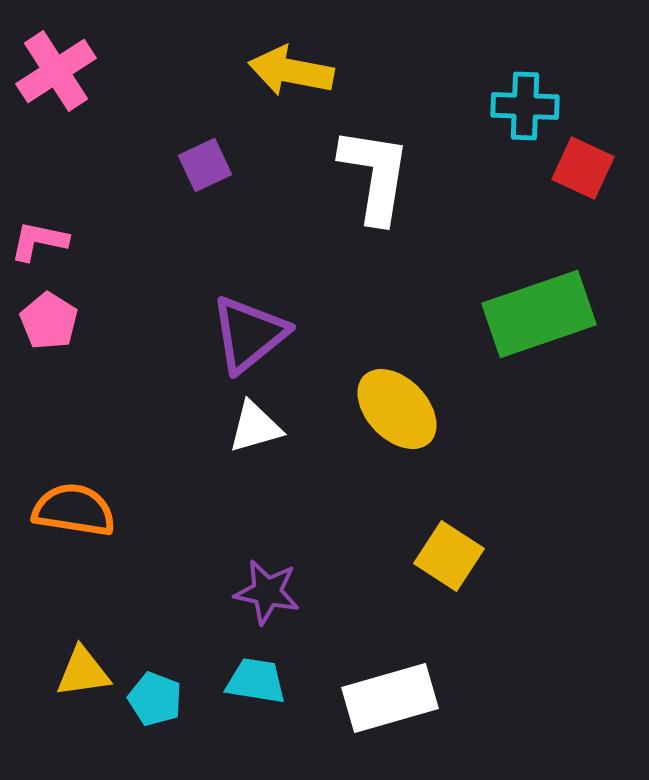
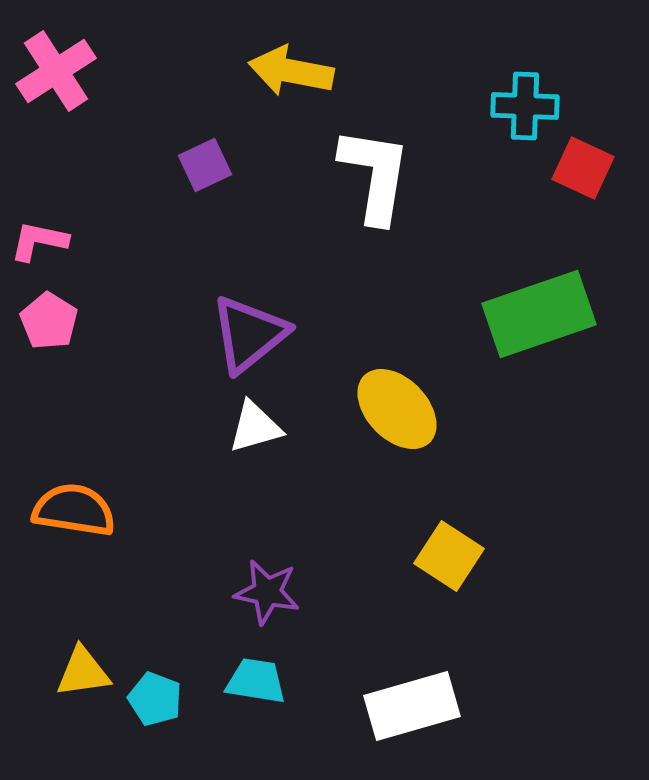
white rectangle: moved 22 px right, 8 px down
